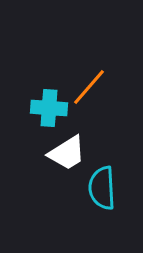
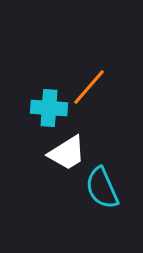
cyan semicircle: rotated 21 degrees counterclockwise
